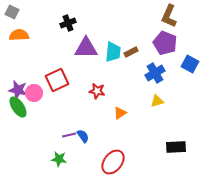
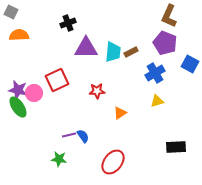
gray square: moved 1 px left
red star: rotated 14 degrees counterclockwise
